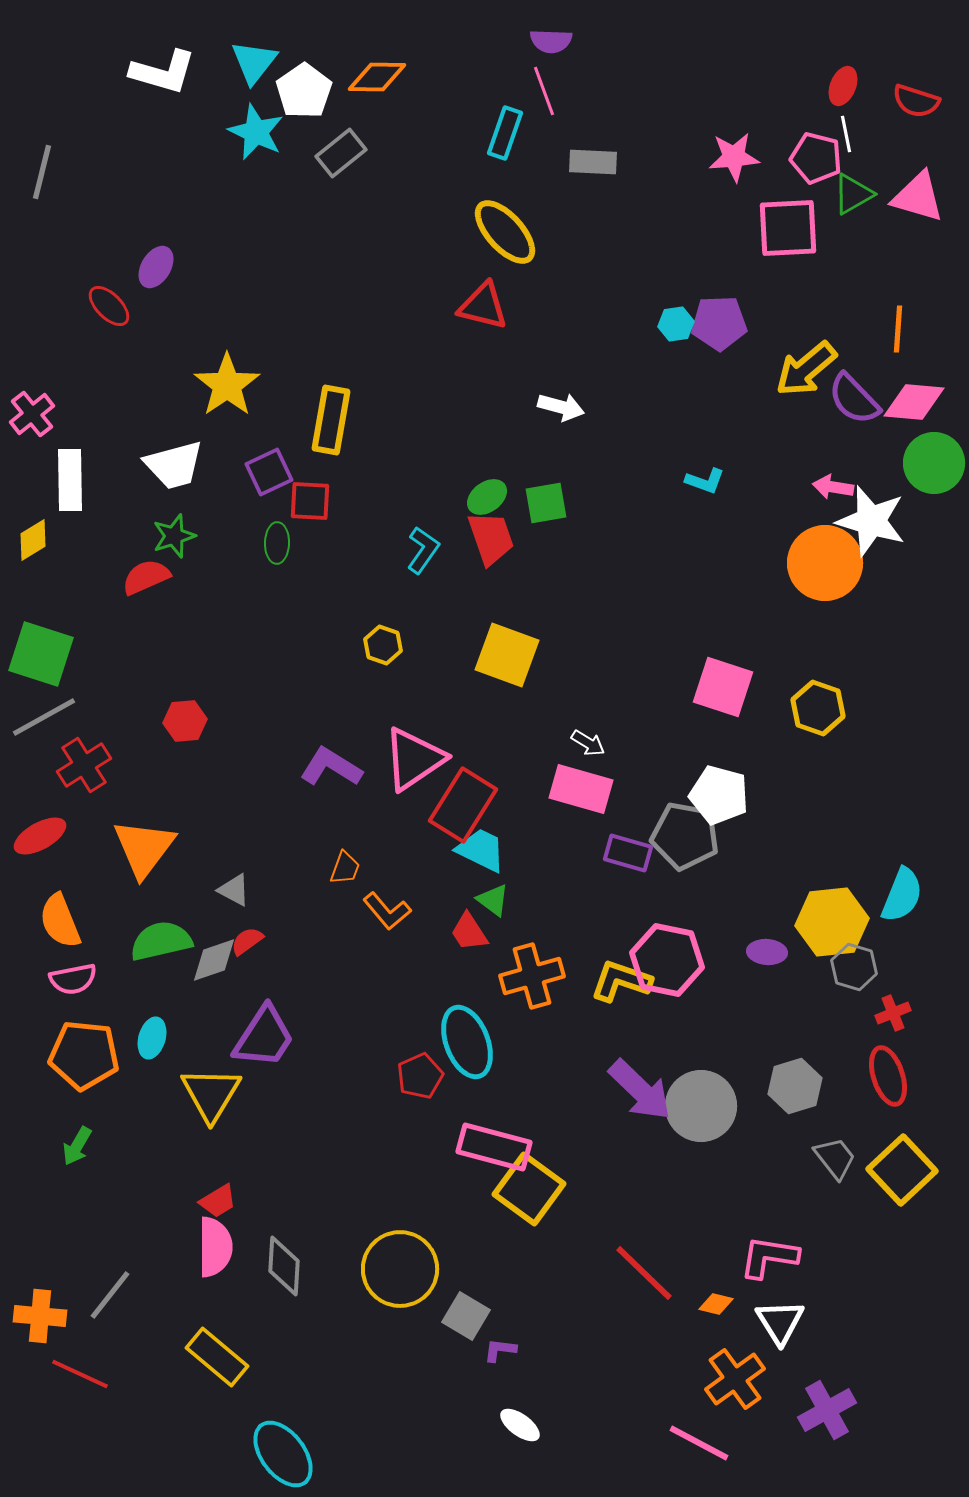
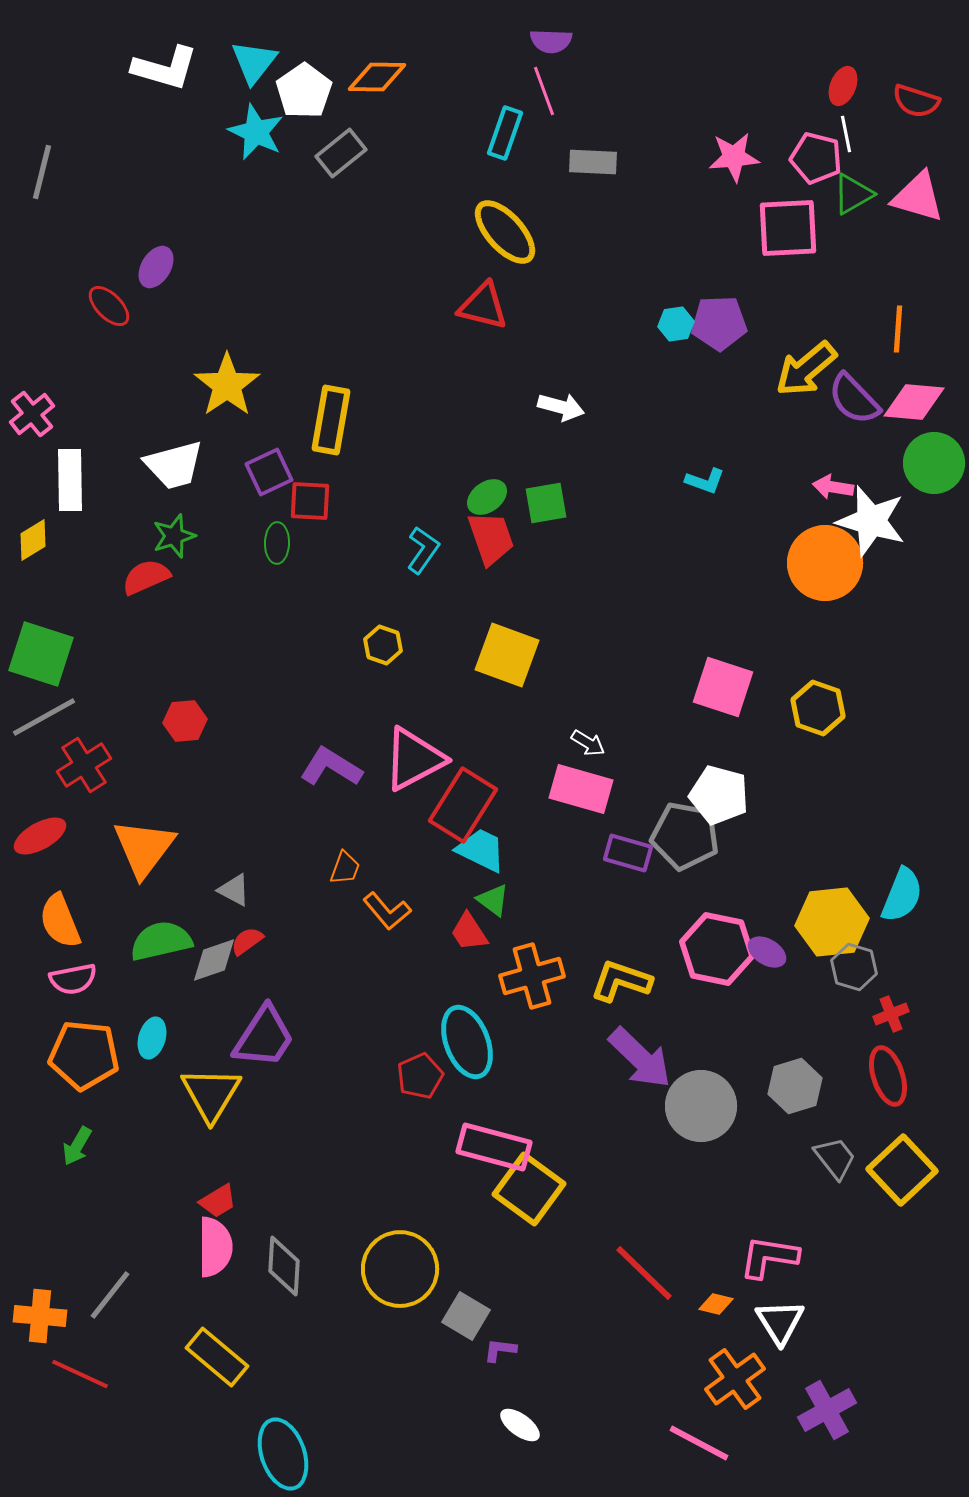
white L-shape at (163, 72): moved 2 px right, 4 px up
pink triangle at (414, 759): rotated 6 degrees clockwise
purple ellipse at (767, 952): rotated 27 degrees clockwise
pink hexagon at (667, 960): moved 50 px right, 11 px up
red cross at (893, 1013): moved 2 px left, 1 px down
purple arrow at (640, 1090): moved 32 px up
cyan ellipse at (283, 1454): rotated 18 degrees clockwise
